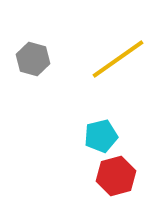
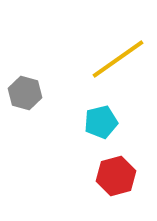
gray hexagon: moved 8 px left, 34 px down
cyan pentagon: moved 14 px up
